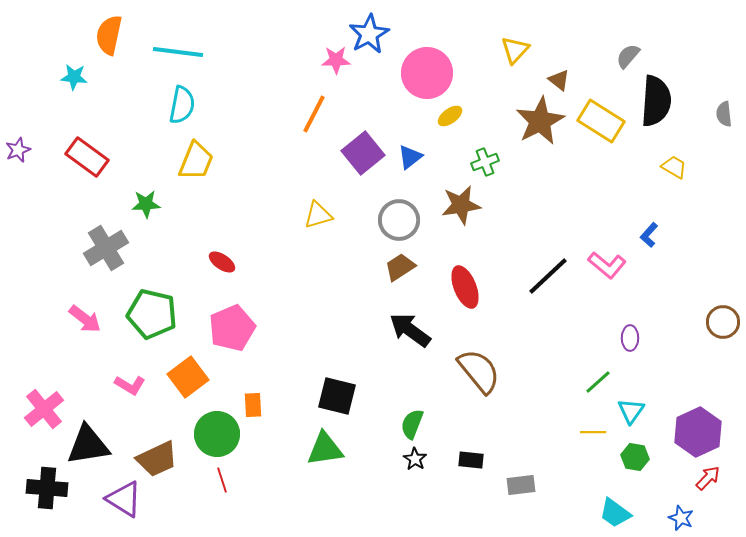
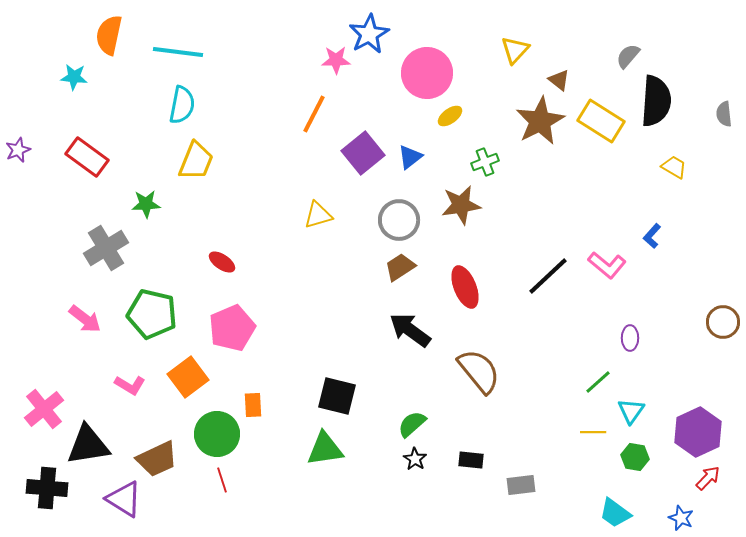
blue L-shape at (649, 235): moved 3 px right, 1 px down
green semicircle at (412, 424): rotated 28 degrees clockwise
